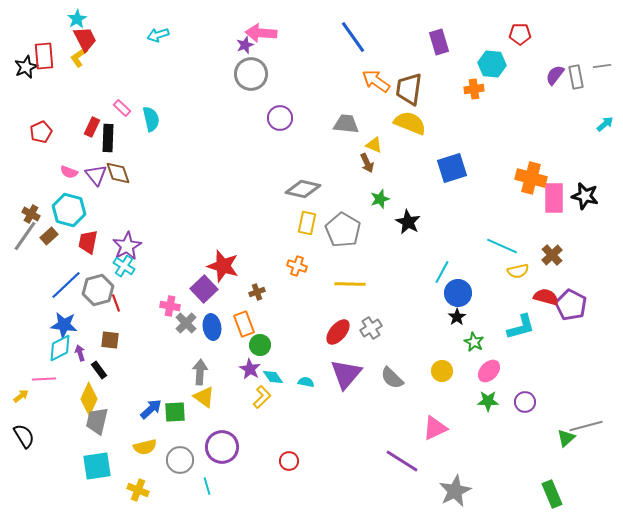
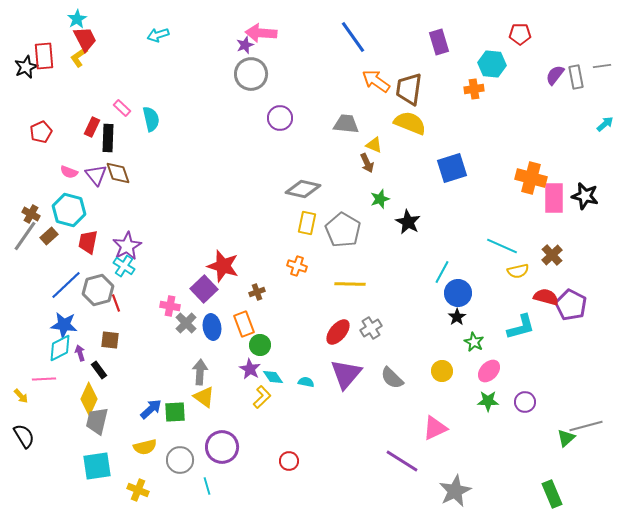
yellow arrow at (21, 396): rotated 84 degrees clockwise
